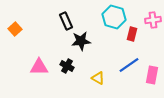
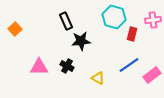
pink rectangle: rotated 42 degrees clockwise
